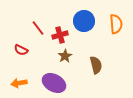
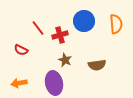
brown star: moved 4 px down; rotated 16 degrees counterclockwise
brown semicircle: moved 1 px right; rotated 96 degrees clockwise
purple ellipse: rotated 50 degrees clockwise
